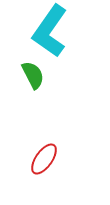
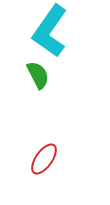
green semicircle: moved 5 px right
